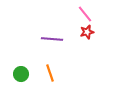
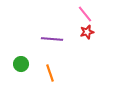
green circle: moved 10 px up
